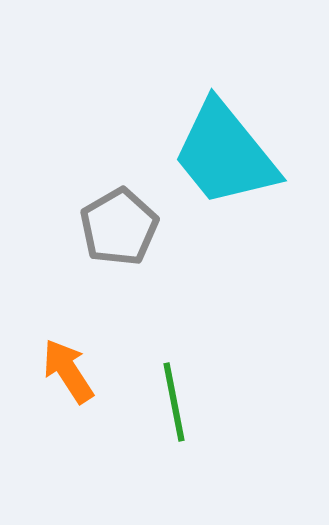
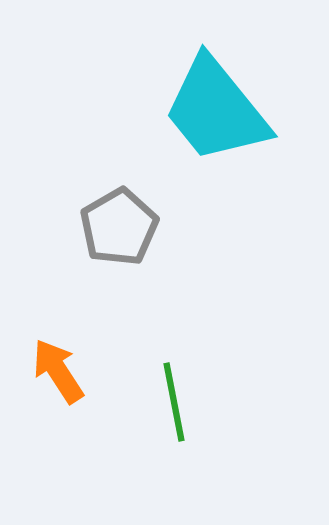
cyan trapezoid: moved 9 px left, 44 px up
orange arrow: moved 10 px left
